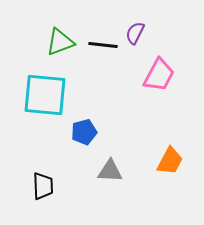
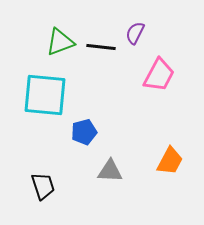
black line: moved 2 px left, 2 px down
black trapezoid: rotated 16 degrees counterclockwise
